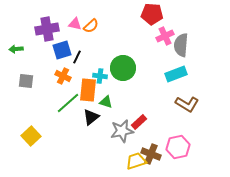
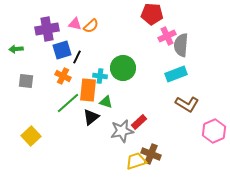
pink cross: moved 2 px right
pink hexagon: moved 36 px right, 16 px up; rotated 10 degrees counterclockwise
